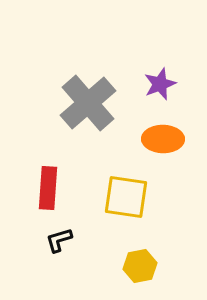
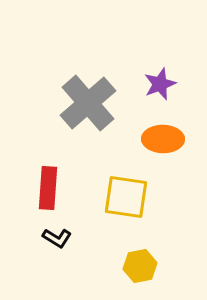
black L-shape: moved 2 px left, 2 px up; rotated 132 degrees counterclockwise
